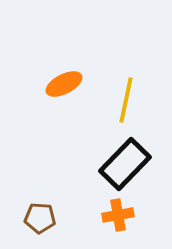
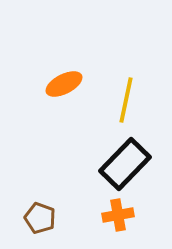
brown pentagon: rotated 16 degrees clockwise
